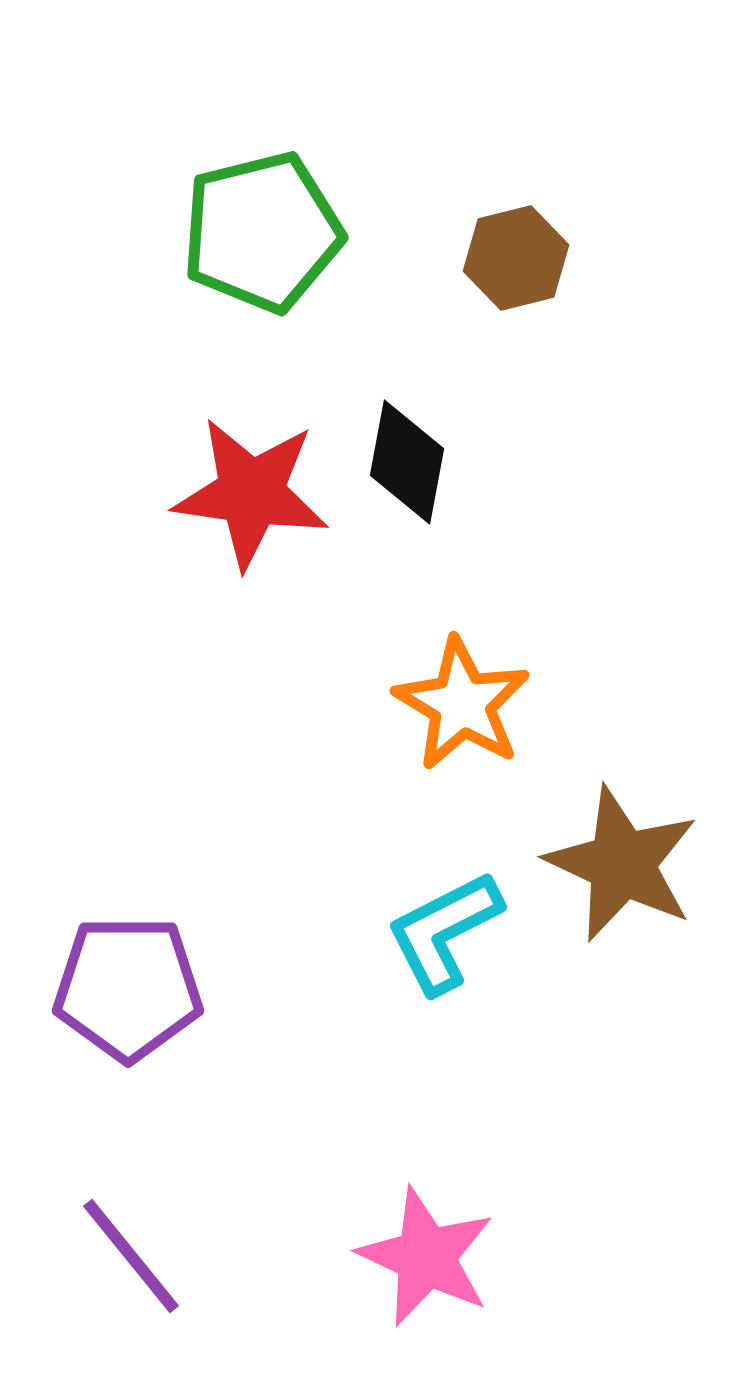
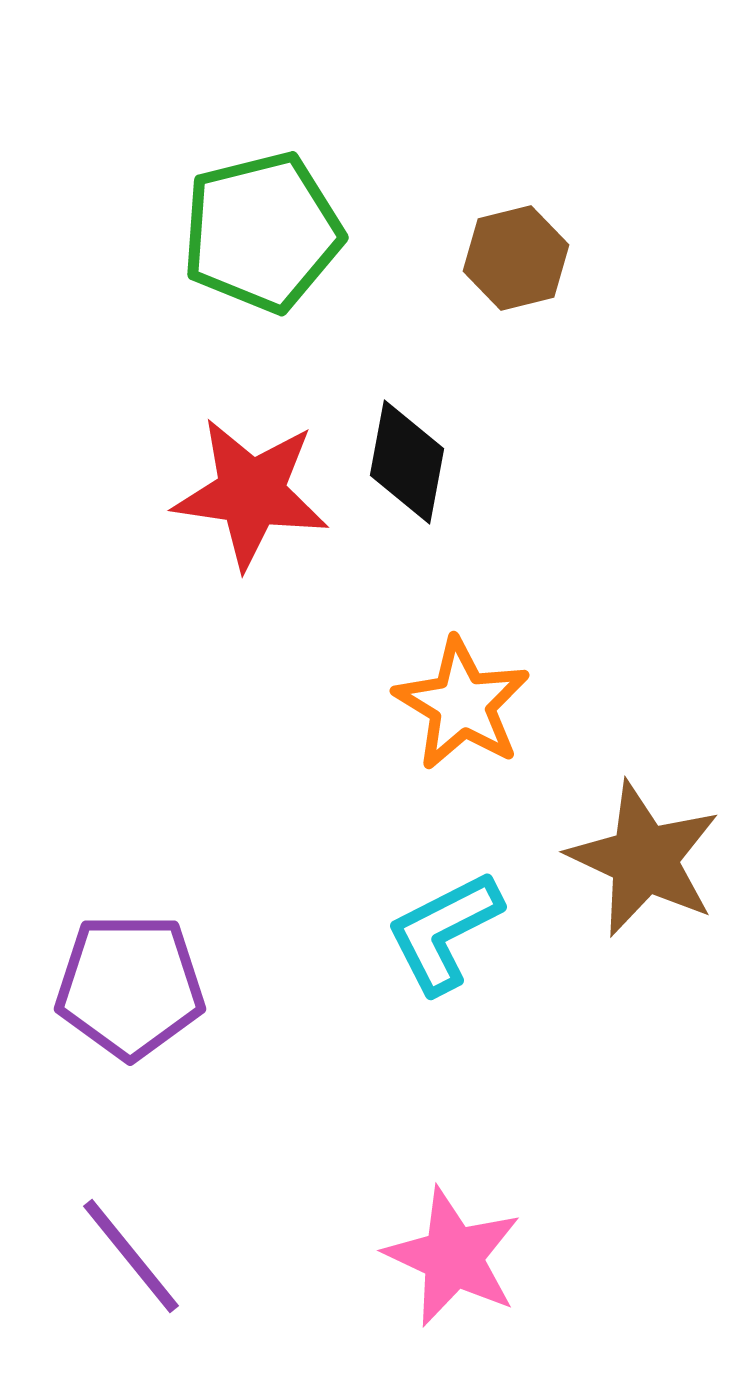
brown star: moved 22 px right, 5 px up
purple pentagon: moved 2 px right, 2 px up
pink star: moved 27 px right
